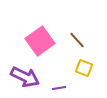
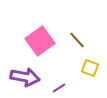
yellow square: moved 6 px right
purple arrow: rotated 16 degrees counterclockwise
purple line: rotated 24 degrees counterclockwise
